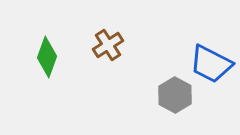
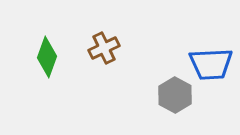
brown cross: moved 4 px left, 3 px down; rotated 8 degrees clockwise
blue trapezoid: rotated 30 degrees counterclockwise
